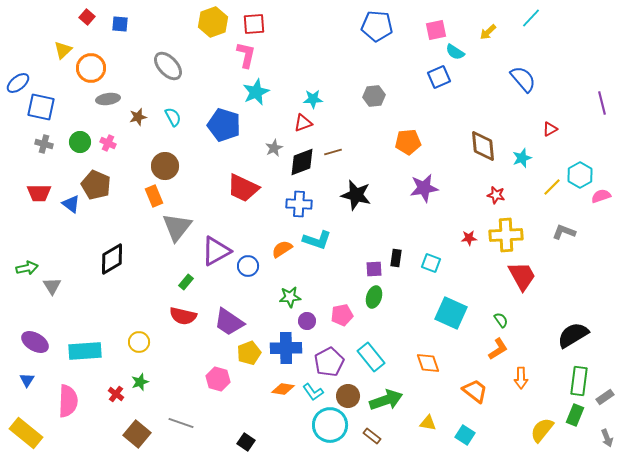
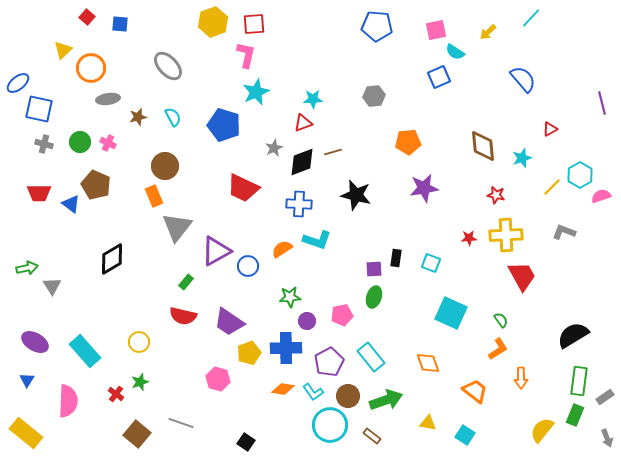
blue square at (41, 107): moved 2 px left, 2 px down
cyan rectangle at (85, 351): rotated 52 degrees clockwise
